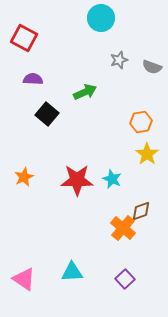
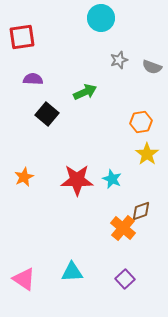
red square: moved 2 px left, 1 px up; rotated 36 degrees counterclockwise
